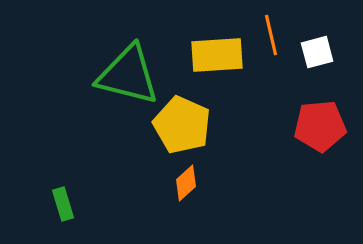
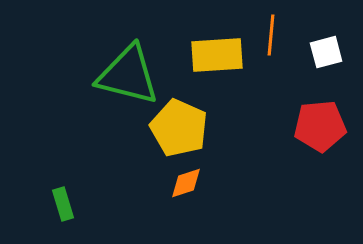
orange line: rotated 18 degrees clockwise
white square: moved 9 px right
yellow pentagon: moved 3 px left, 3 px down
orange diamond: rotated 24 degrees clockwise
